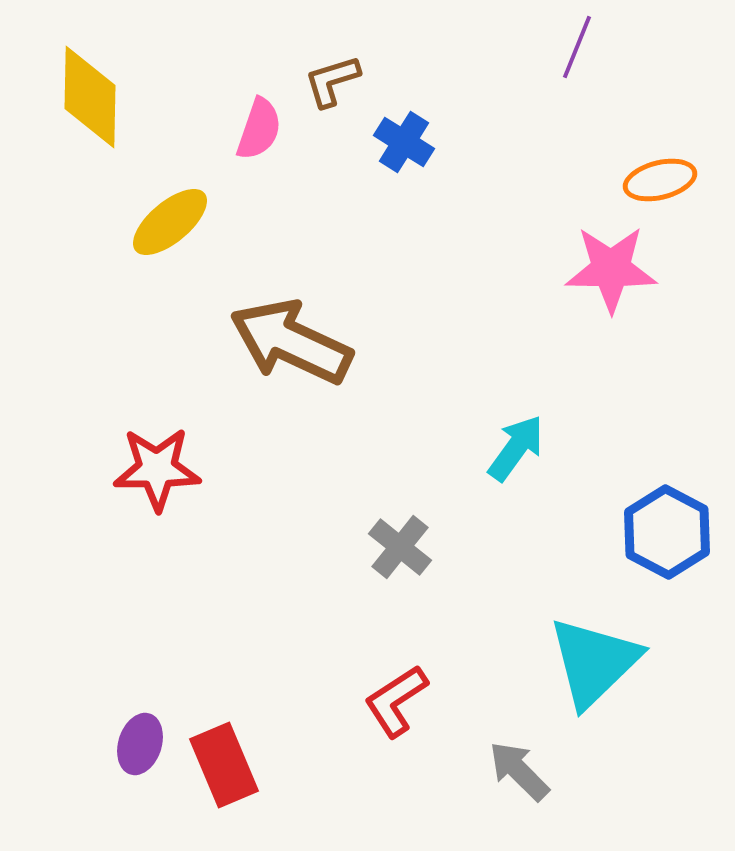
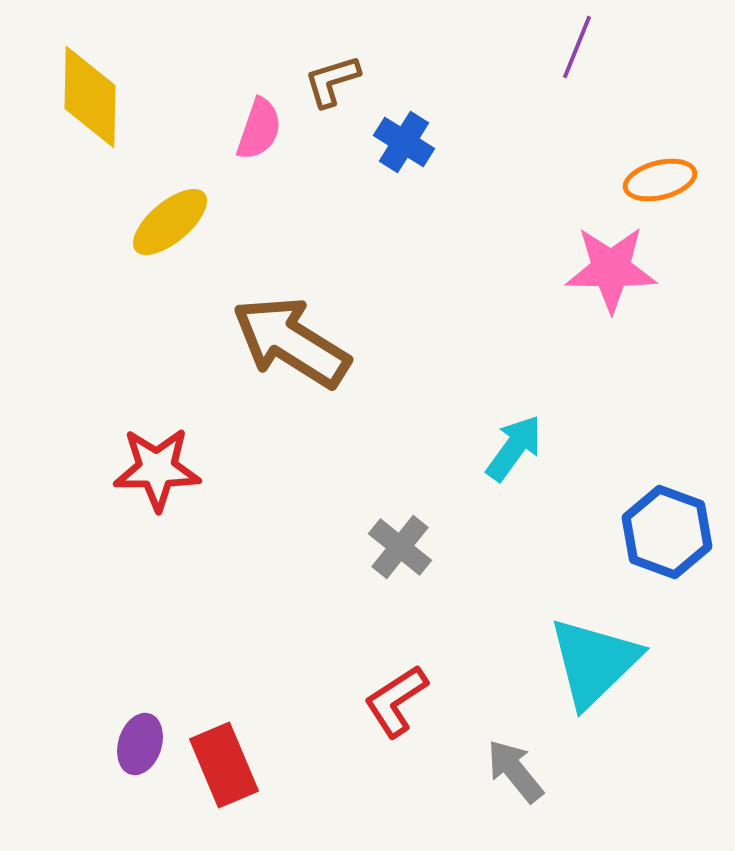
brown arrow: rotated 7 degrees clockwise
cyan arrow: moved 2 px left
blue hexagon: rotated 8 degrees counterclockwise
gray arrow: moved 4 px left; rotated 6 degrees clockwise
